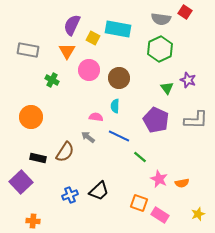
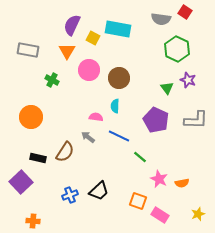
green hexagon: moved 17 px right; rotated 10 degrees counterclockwise
orange square: moved 1 px left, 2 px up
